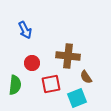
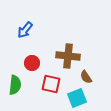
blue arrow: rotated 66 degrees clockwise
red square: rotated 24 degrees clockwise
